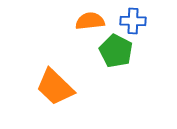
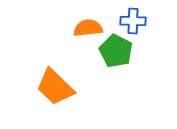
orange semicircle: moved 2 px left, 7 px down
